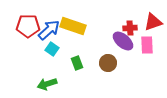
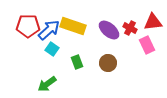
red triangle: rotated 12 degrees clockwise
red cross: rotated 32 degrees clockwise
purple ellipse: moved 14 px left, 11 px up
pink rectangle: rotated 24 degrees counterclockwise
green rectangle: moved 1 px up
green arrow: rotated 18 degrees counterclockwise
